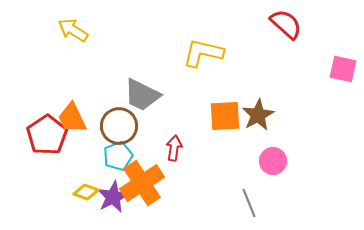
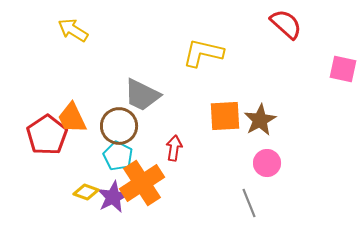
brown star: moved 2 px right, 5 px down
cyan pentagon: rotated 24 degrees counterclockwise
pink circle: moved 6 px left, 2 px down
